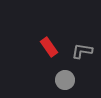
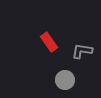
red rectangle: moved 5 px up
